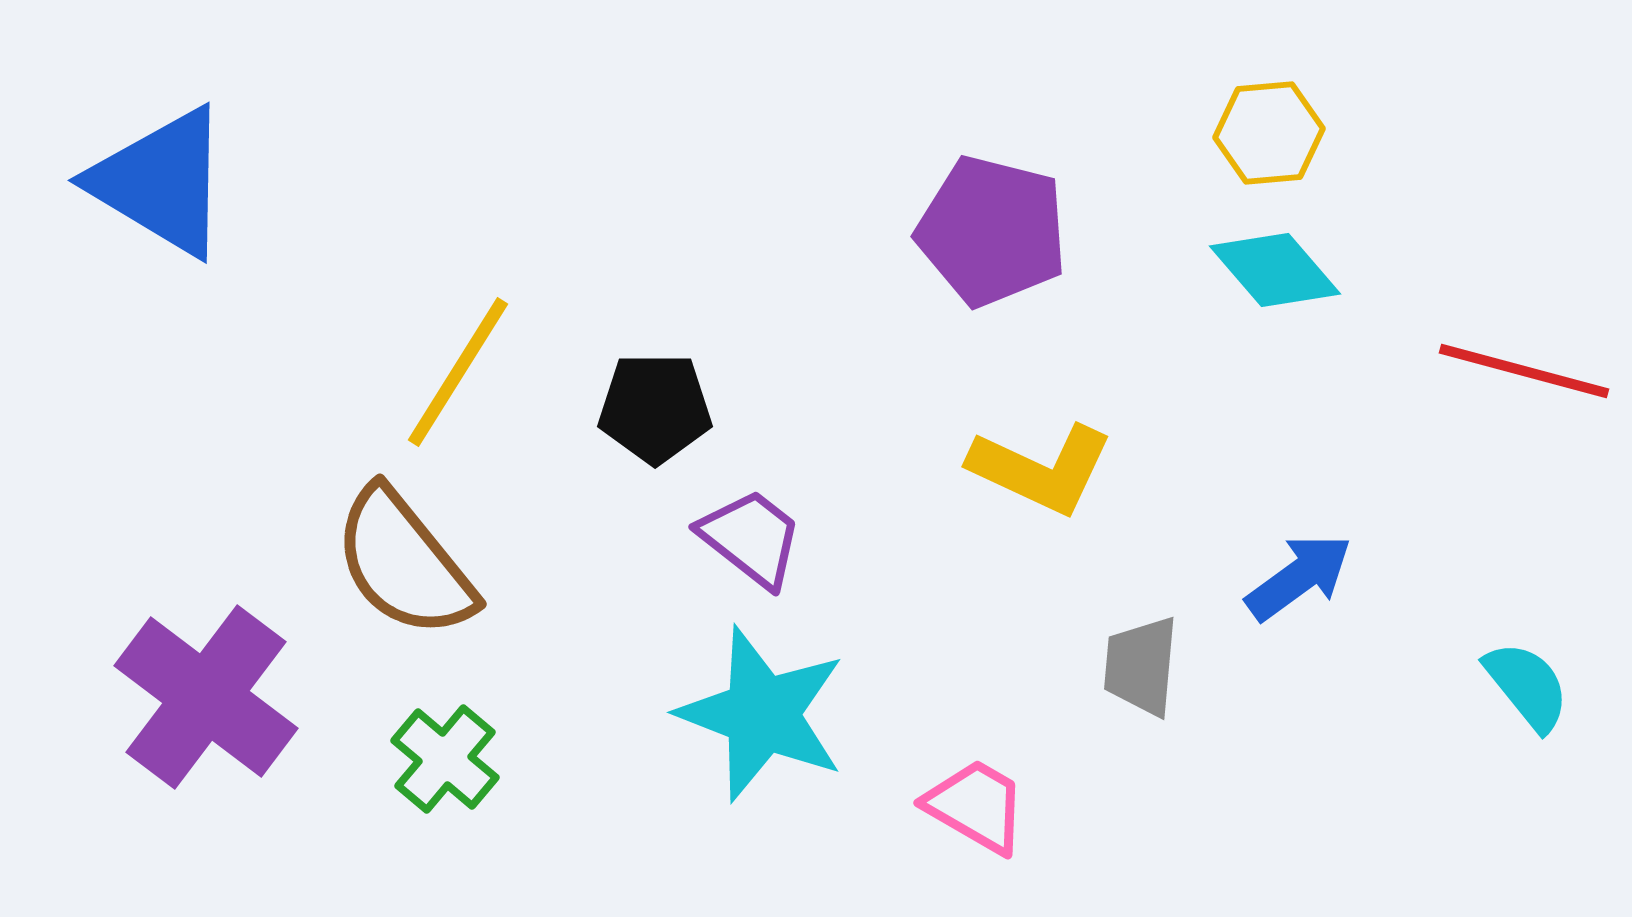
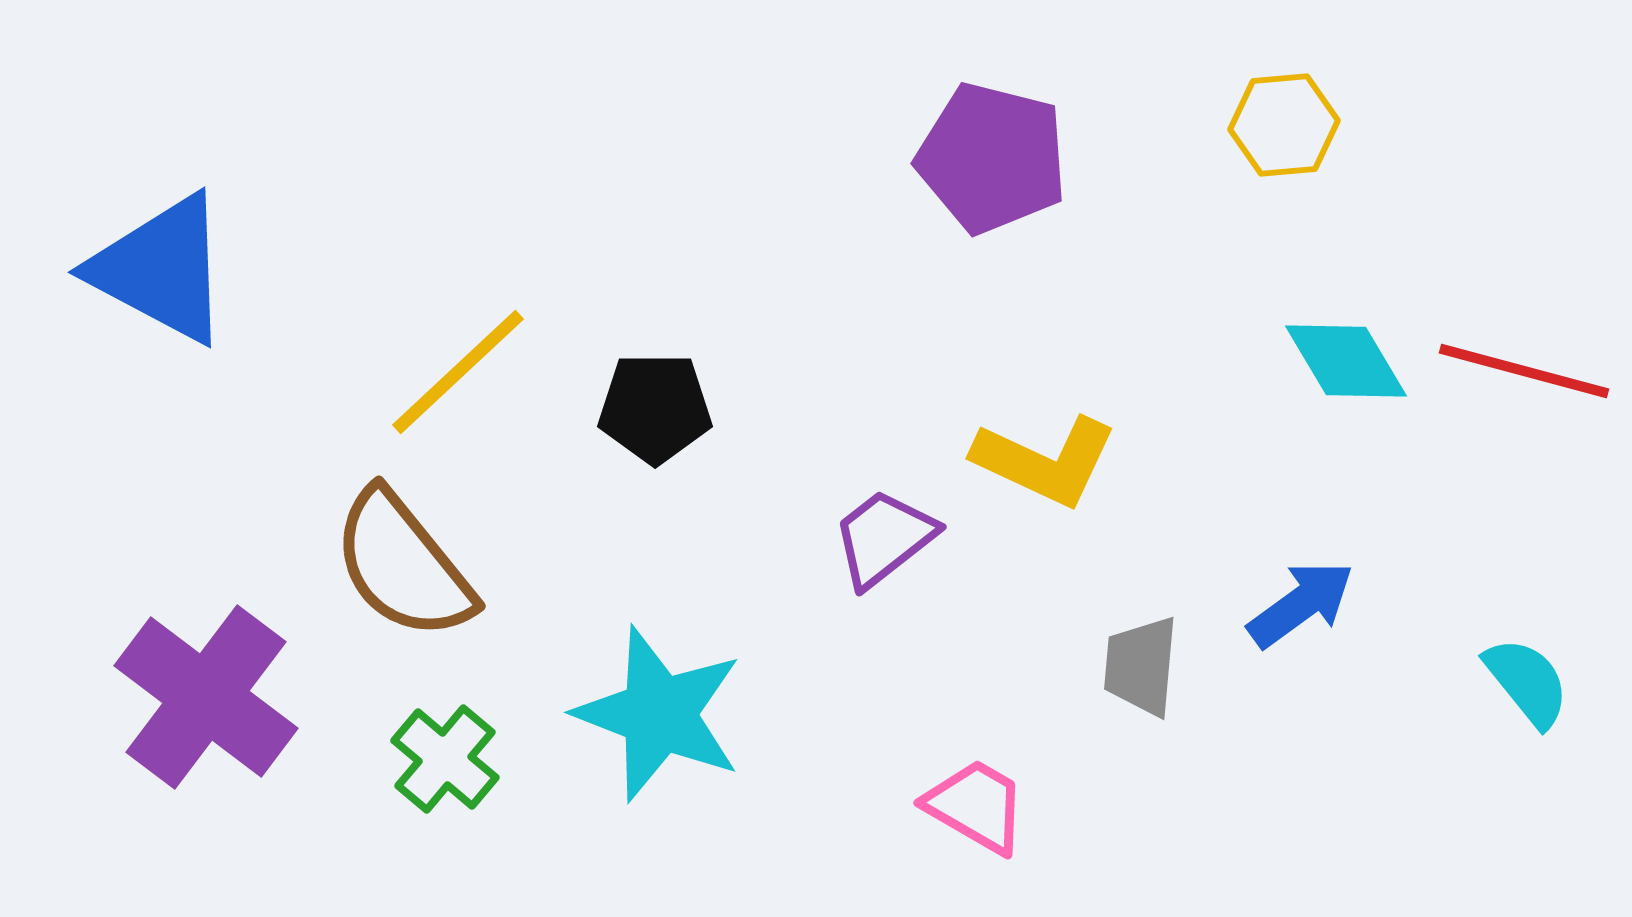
yellow hexagon: moved 15 px right, 8 px up
blue triangle: moved 87 px down; rotated 3 degrees counterclockwise
purple pentagon: moved 73 px up
cyan diamond: moved 71 px right, 91 px down; rotated 10 degrees clockwise
yellow line: rotated 15 degrees clockwise
yellow L-shape: moved 4 px right, 8 px up
purple trapezoid: moved 133 px right; rotated 76 degrees counterclockwise
brown semicircle: moved 1 px left, 2 px down
blue arrow: moved 2 px right, 27 px down
cyan semicircle: moved 4 px up
cyan star: moved 103 px left
